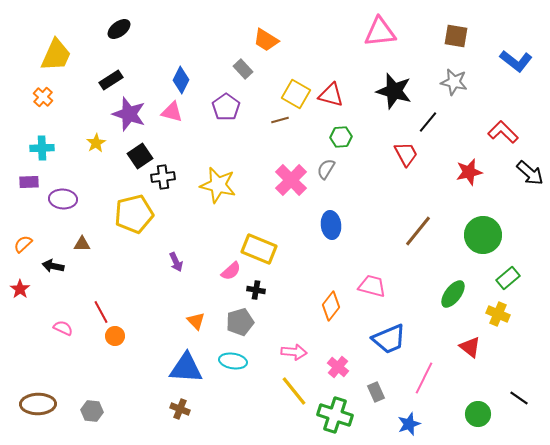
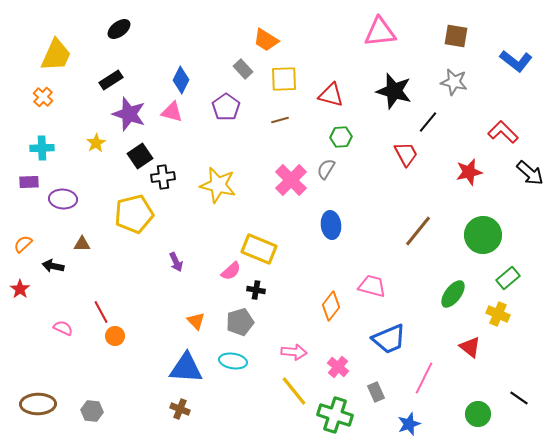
yellow square at (296, 94): moved 12 px left, 15 px up; rotated 32 degrees counterclockwise
